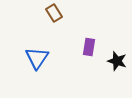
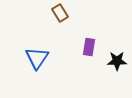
brown rectangle: moved 6 px right
black star: rotated 18 degrees counterclockwise
